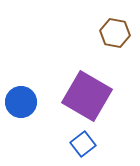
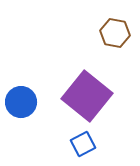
purple square: rotated 9 degrees clockwise
blue square: rotated 10 degrees clockwise
